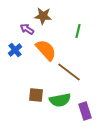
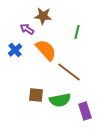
green line: moved 1 px left, 1 px down
